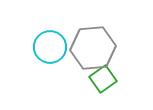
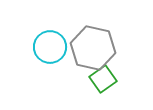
gray hexagon: rotated 18 degrees clockwise
